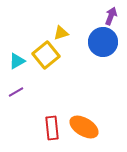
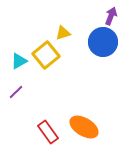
yellow triangle: moved 2 px right
cyan triangle: moved 2 px right
purple line: rotated 14 degrees counterclockwise
red rectangle: moved 4 px left, 4 px down; rotated 30 degrees counterclockwise
